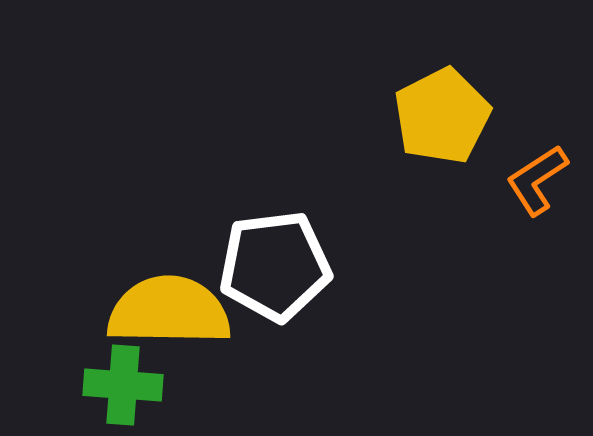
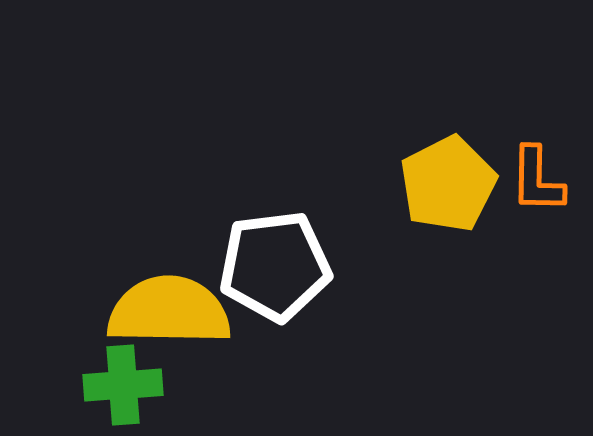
yellow pentagon: moved 6 px right, 68 px down
orange L-shape: rotated 56 degrees counterclockwise
green cross: rotated 8 degrees counterclockwise
